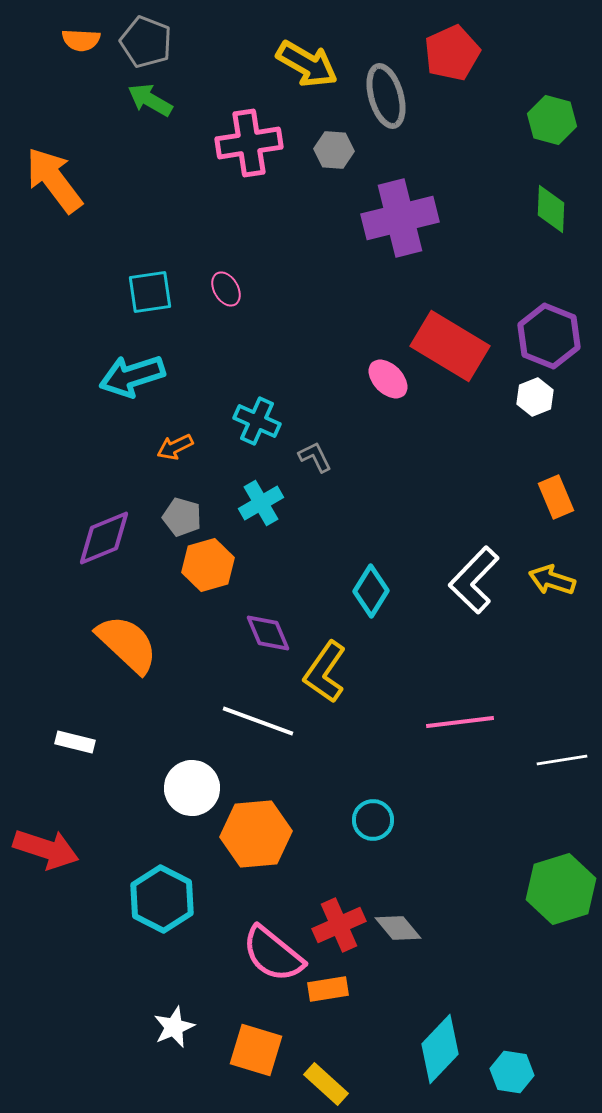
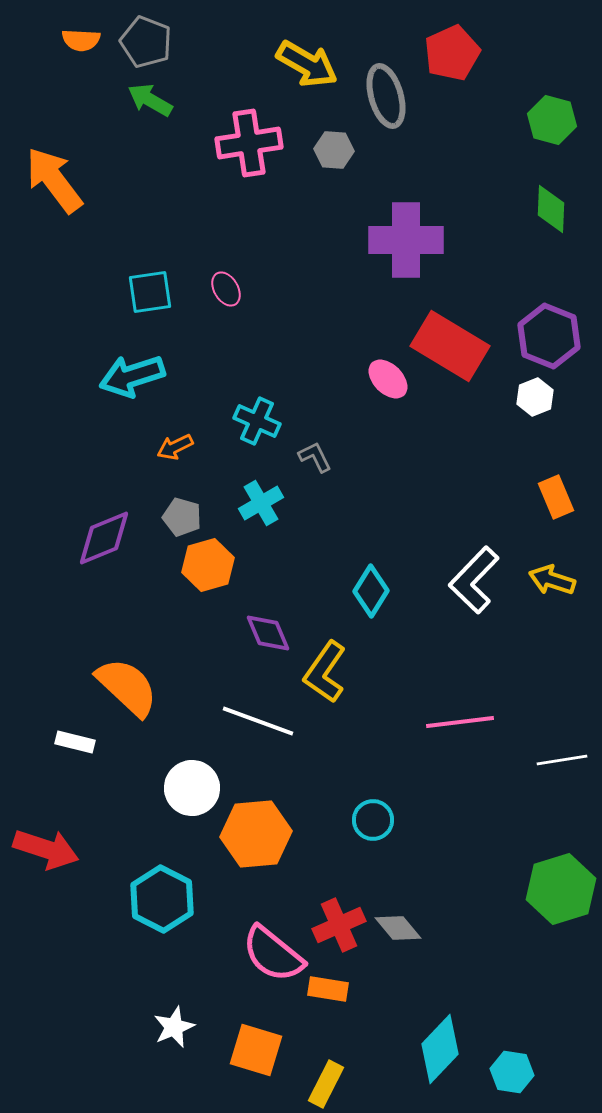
purple cross at (400, 218): moved 6 px right, 22 px down; rotated 14 degrees clockwise
orange semicircle at (127, 644): moved 43 px down
orange rectangle at (328, 989): rotated 18 degrees clockwise
yellow rectangle at (326, 1084): rotated 75 degrees clockwise
